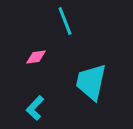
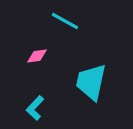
cyan line: rotated 40 degrees counterclockwise
pink diamond: moved 1 px right, 1 px up
